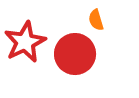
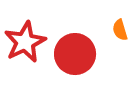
orange semicircle: moved 24 px right, 10 px down
